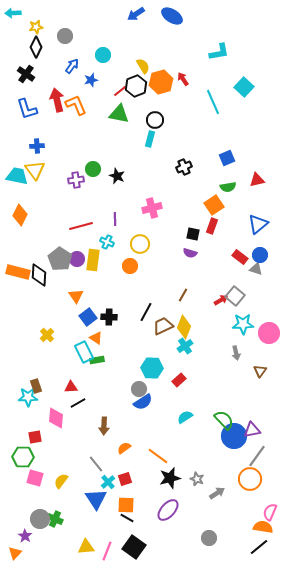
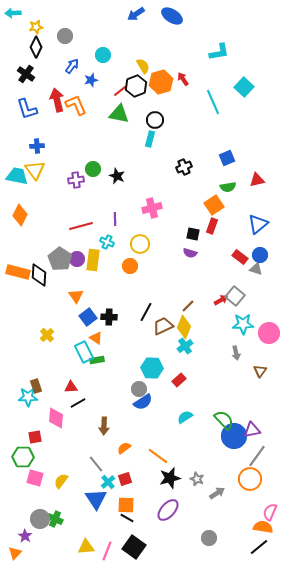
brown line at (183, 295): moved 5 px right, 11 px down; rotated 16 degrees clockwise
